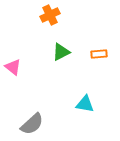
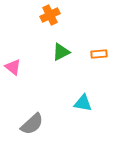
cyan triangle: moved 2 px left, 1 px up
